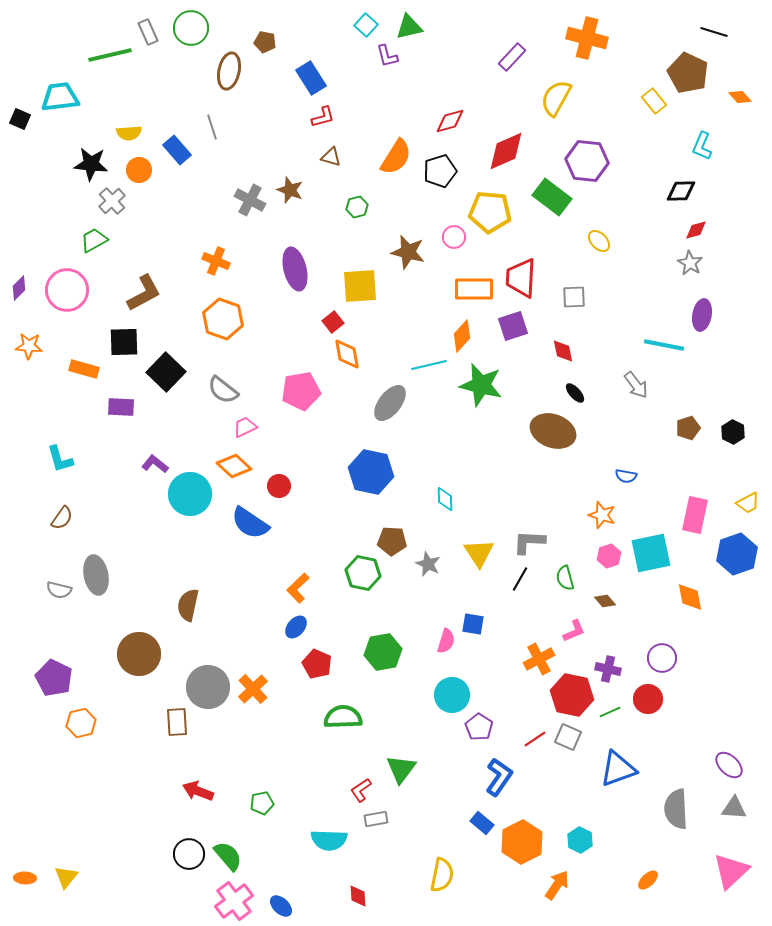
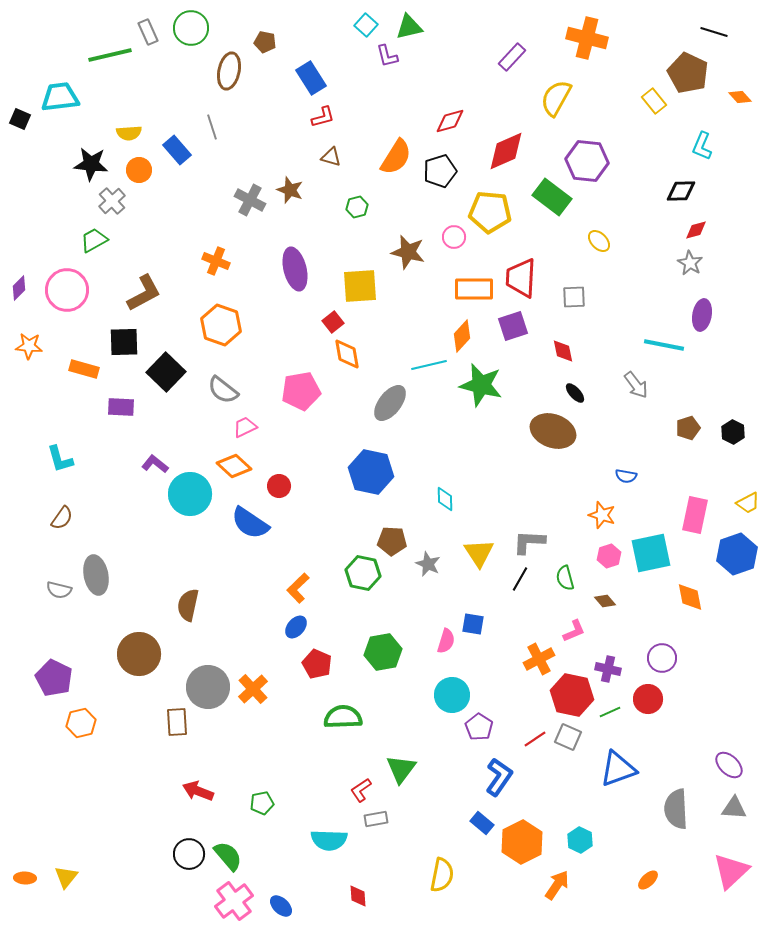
orange hexagon at (223, 319): moved 2 px left, 6 px down
